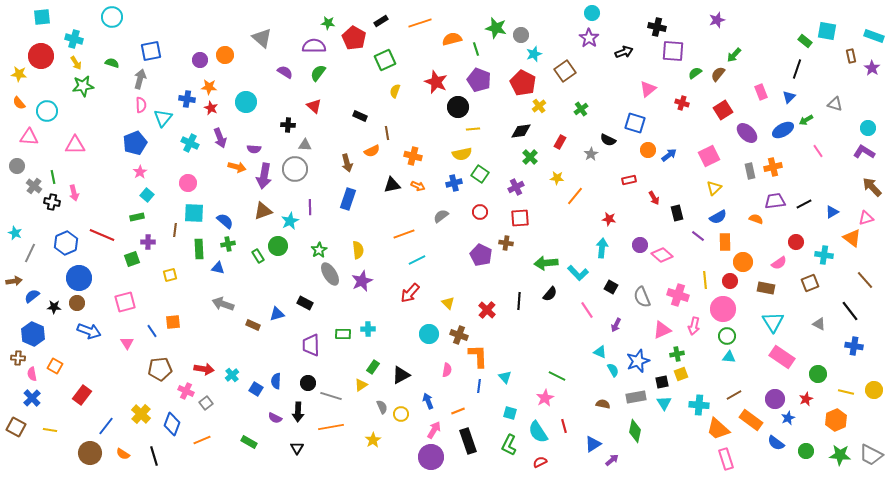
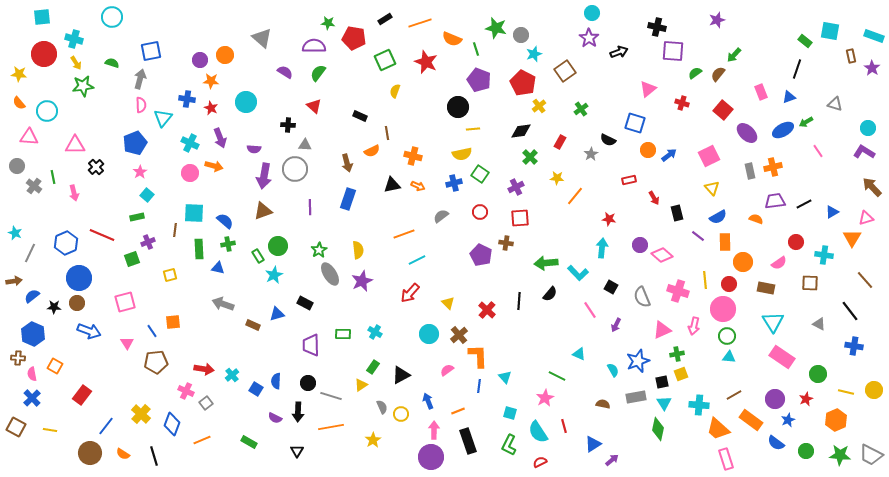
black rectangle at (381, 21): moved 4 px right, 2 px up
cyan square at (827, 31): moved 3 px right
red pentagon at (354, 38): rotated 20 degrees counterclockwise
orange semicircle at (452, 39): rotated 144 degrees counterclockwise
black arrow at (624, 52): moved 5 px left
red circle at (41, 56): moved 3 px right, 2 px up
red star at (436, 82): moved 10 px left, 20 px up
orange star at (209, 87): moved 2 px right, 6 px up
blue triangle at (789, 97): rotated 24 degrees clockwise
red square at (723, 110): rotated 18 degrees counterclockwise
green arrow at (806, 120): moved 2 px down
orange arrow at (237, 167): moved 23 px left, 1 px up
pink circle at (188, 183): moved 2 px right, 10 px up
yellow triangle at (714, 188): moved 2 px left; rotated 28 degrees counterclockwise
black cross at (52, 202): moved 44 px right, 35 px up; rotated 35 degrees clockwise
cyan star at (290, 221): moved 16 px left, 54 px down
orange triangle at (852, 238): rotated 24 degrees clockwise
purple cross at (148, 242): rotated 24 degrees counterclockwise
red circle at (730, 281): moved 1 px left, 3 px down
brown square at (810, 283): rotated 24 degrees clockwise
pink cross at (678, 295): moved 4 px up
pink line at (587, 310): moved 3 px right
cyan cross at (368, 329): moved 7 px right, 3 px down; rotated 32 degrees clockwise
brown cross at (459, 335): rotated 30 degrees clockwise
cyan triangle at (600, 352): moved 21 px left, 2 px down
brown pentagon at (160, 369): moved 4 px left, 7 px up
pink semicircle at (447, 370): rotated 136 degrees counterclockwise
blue star at (788, 418): moved 2 px down
pink arrow at (434, 430): rotated 30 degrees counterclockwise
green diamond at (635, 431): moved 23 px right, 2 px up
black triangle at (297, 448): moved 3 px down
